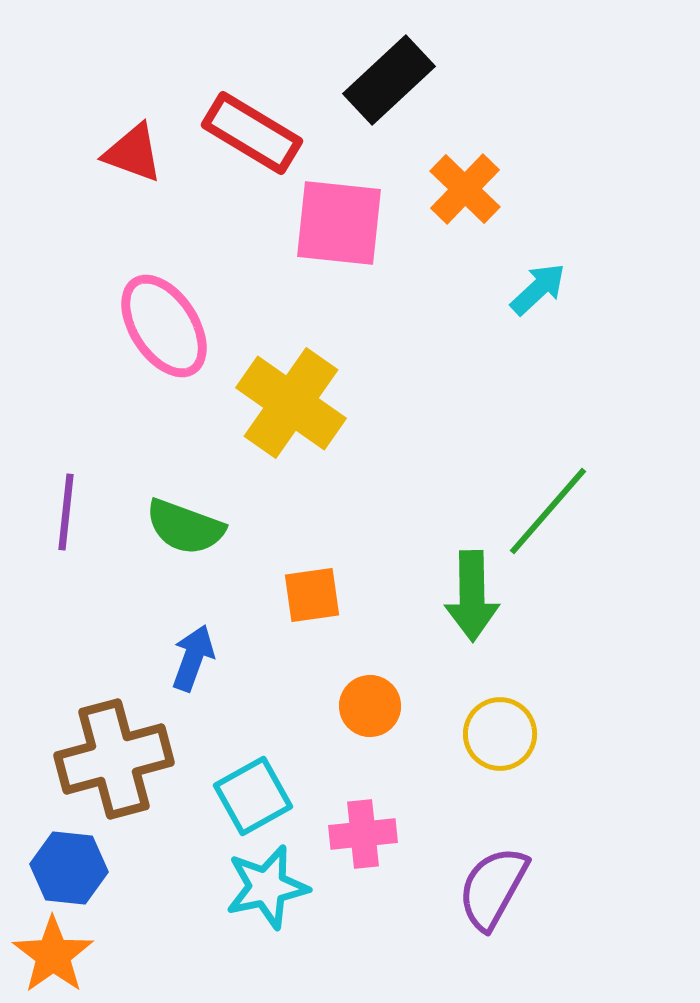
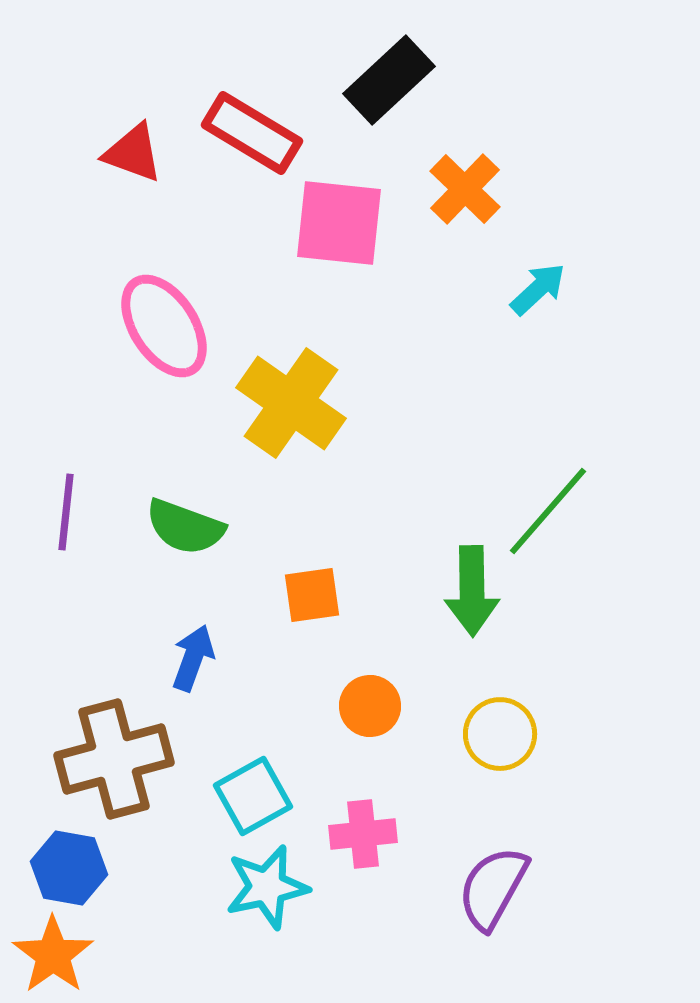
green arrow: moved 5 px up
blue hexagon: rotated 4 degrees clockwise
